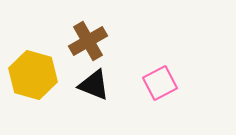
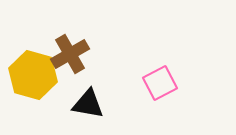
brown cross: moved 18 px left, 13 px down
black triangle: moved 6 px left, 19 px down; rotated 12 degrees counterclockwise
